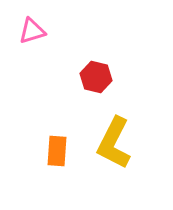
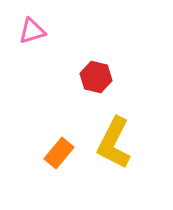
orange rectangle: moved 2 px right, 2 px down; rotated 36 degrees clockwise
